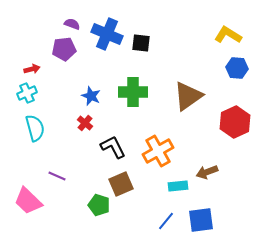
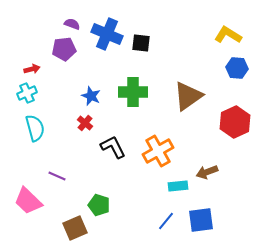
brown square: moved 46 px left, 44 px down
